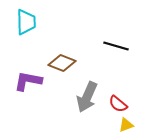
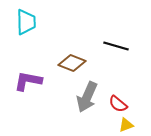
brown diamond: moved 10 px right
